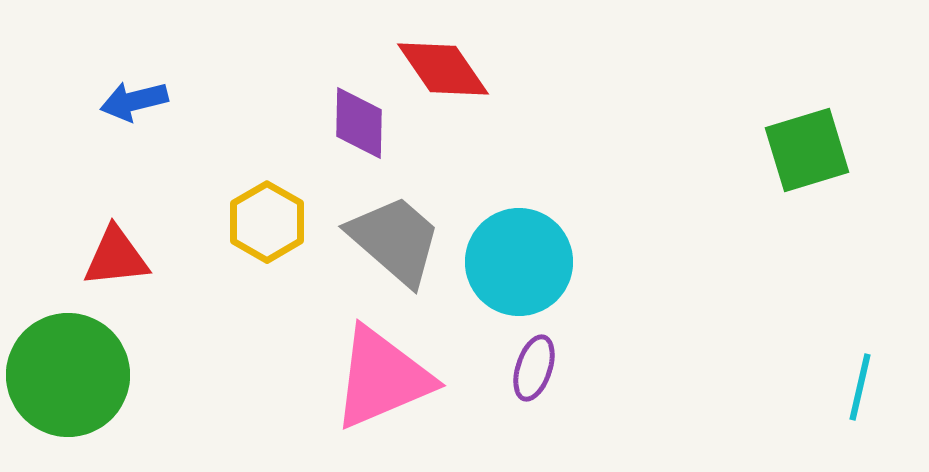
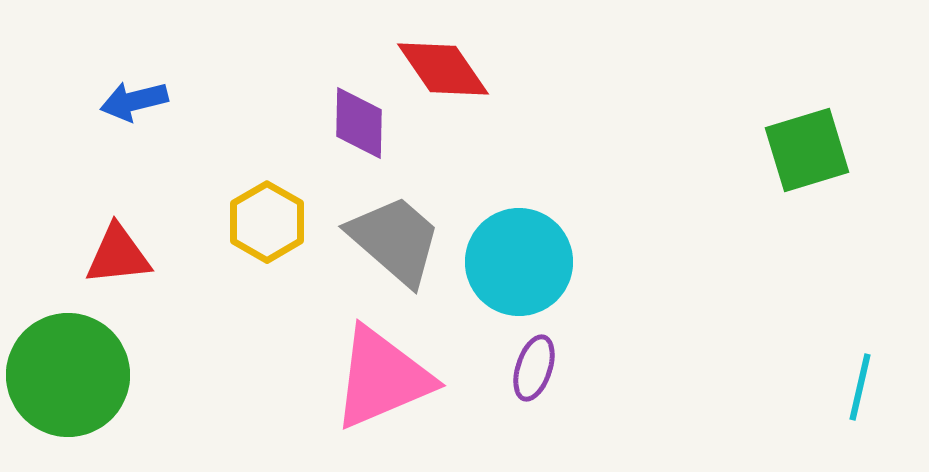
red triangle: moved 2 px right, 2 px up
